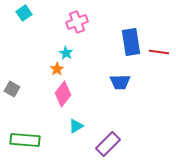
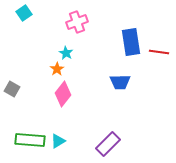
cyan triangle: moved 18 px left, 15 px down
green rectangle: moved 5 px right
